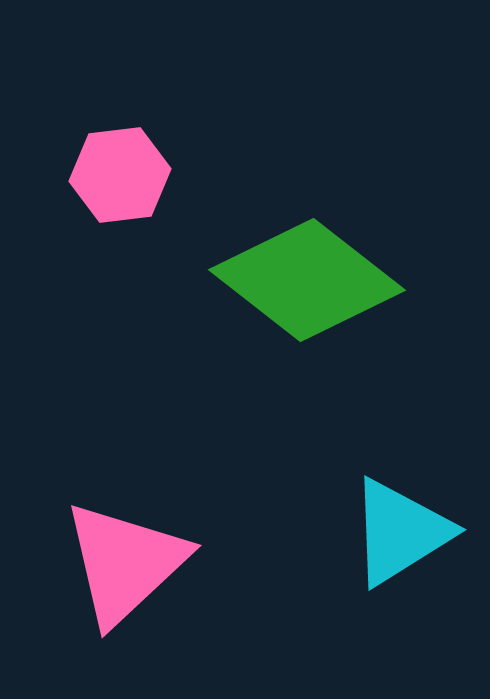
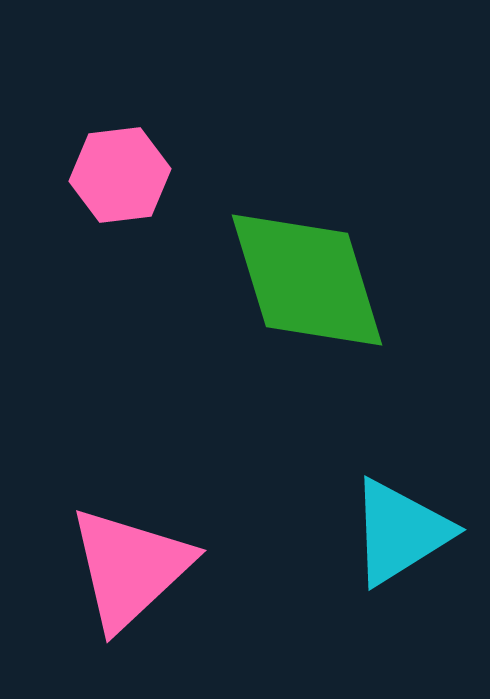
green diamond: rotated 35 degrees clockwise
pink triangle: moved 5 px right, 5 px down
